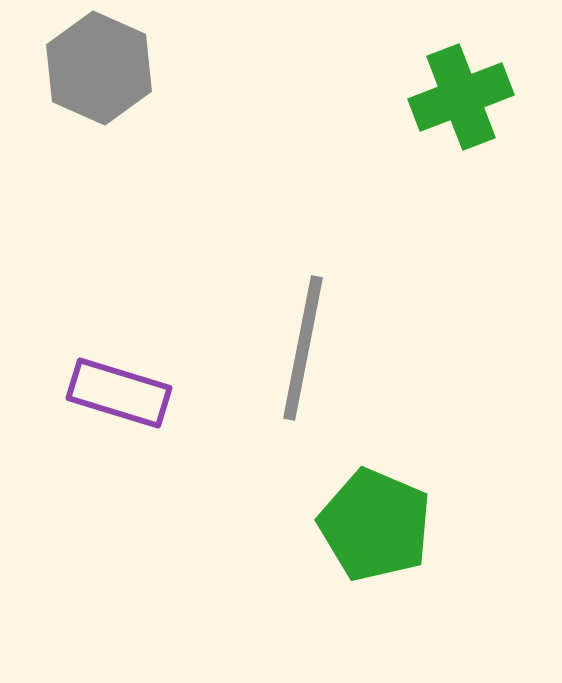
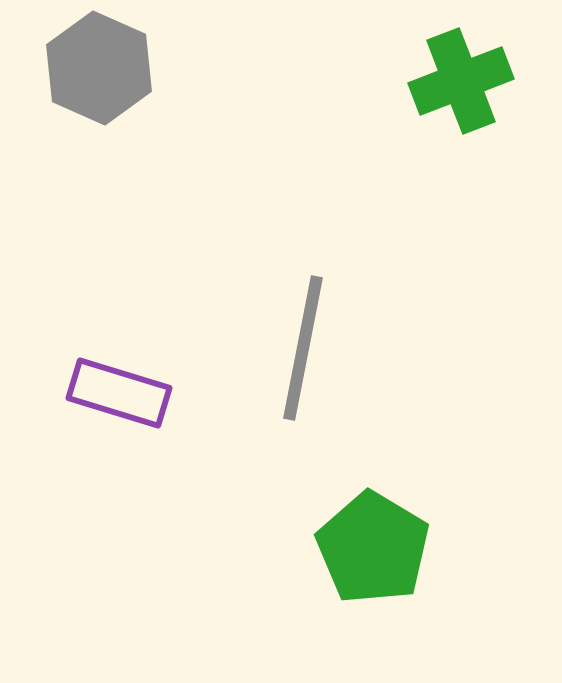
green cross: moved 16 px up
green pentagon: moved 2 px left, 23 px down; rotated 8 degrees clockwise
